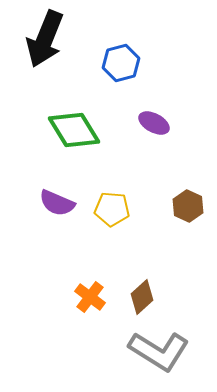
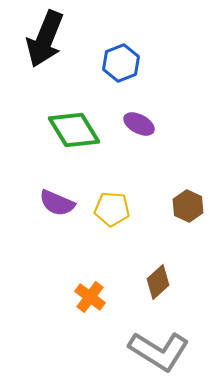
blue hexagon: rotated 6 degrees counterclockwise
purple ellipse: moved 15 px left, 1 px down
brown diamond: moved 16 px right, 15 px up
